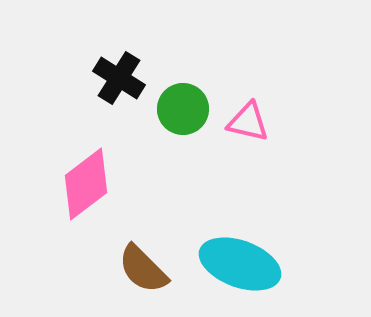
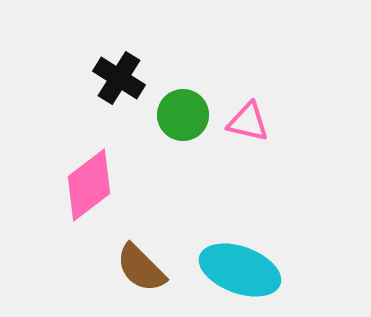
green circle: moved 6 px down
pink diamond: moved 3 px right, 1 px down
cyan ellipse: moved 6 px down
brown semicircle: moved 2 px left, 1 px up
